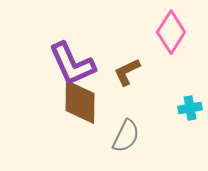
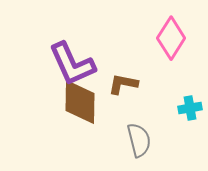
pink diamond: moved 6 px down
brown L-shape: moved 4 px left, 12 px down; rotated 36 degrees clockwise
gray semicircle: moved 13 px right, 4 px down; rotated 40 degrees counterclockwise
